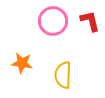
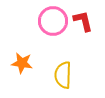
red L-shape: moved 7 px left
